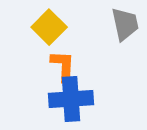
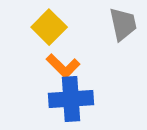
gray trapezoid: moved 2 px left
orange L-shape: rotated 132 degrees clockwise
